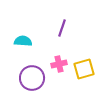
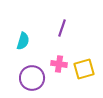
cyan semicircle: rotated 102 degrees clockwise
pink cross: rotated 21 degrees clockwise
